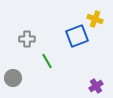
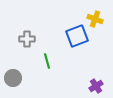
green line: rotated 14 degrees clockwise
